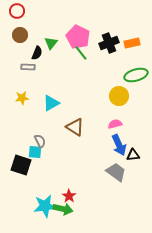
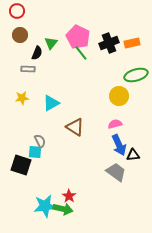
gray rectangle: moved 2 px down
